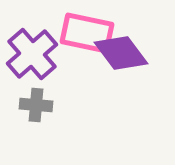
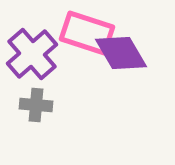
pink rectangle: rotated 6 degrees clockwise
purple diamond: rotated 6 degrees clockwise
